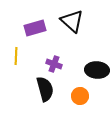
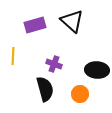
purple rectangle: moved 3 px up
yellow line: moved 3 px left
orange circle: moved 2 px up
